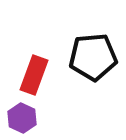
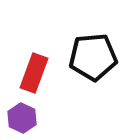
red rectangle: moved 2 px up
